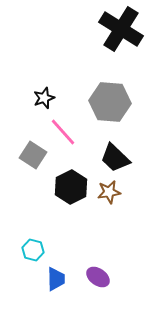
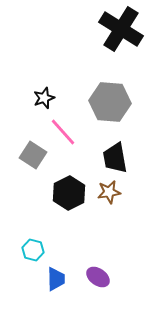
black trapezoid: rotated 36 degrees clockwise
black hexagon: moved 2 px left, 6 px down
